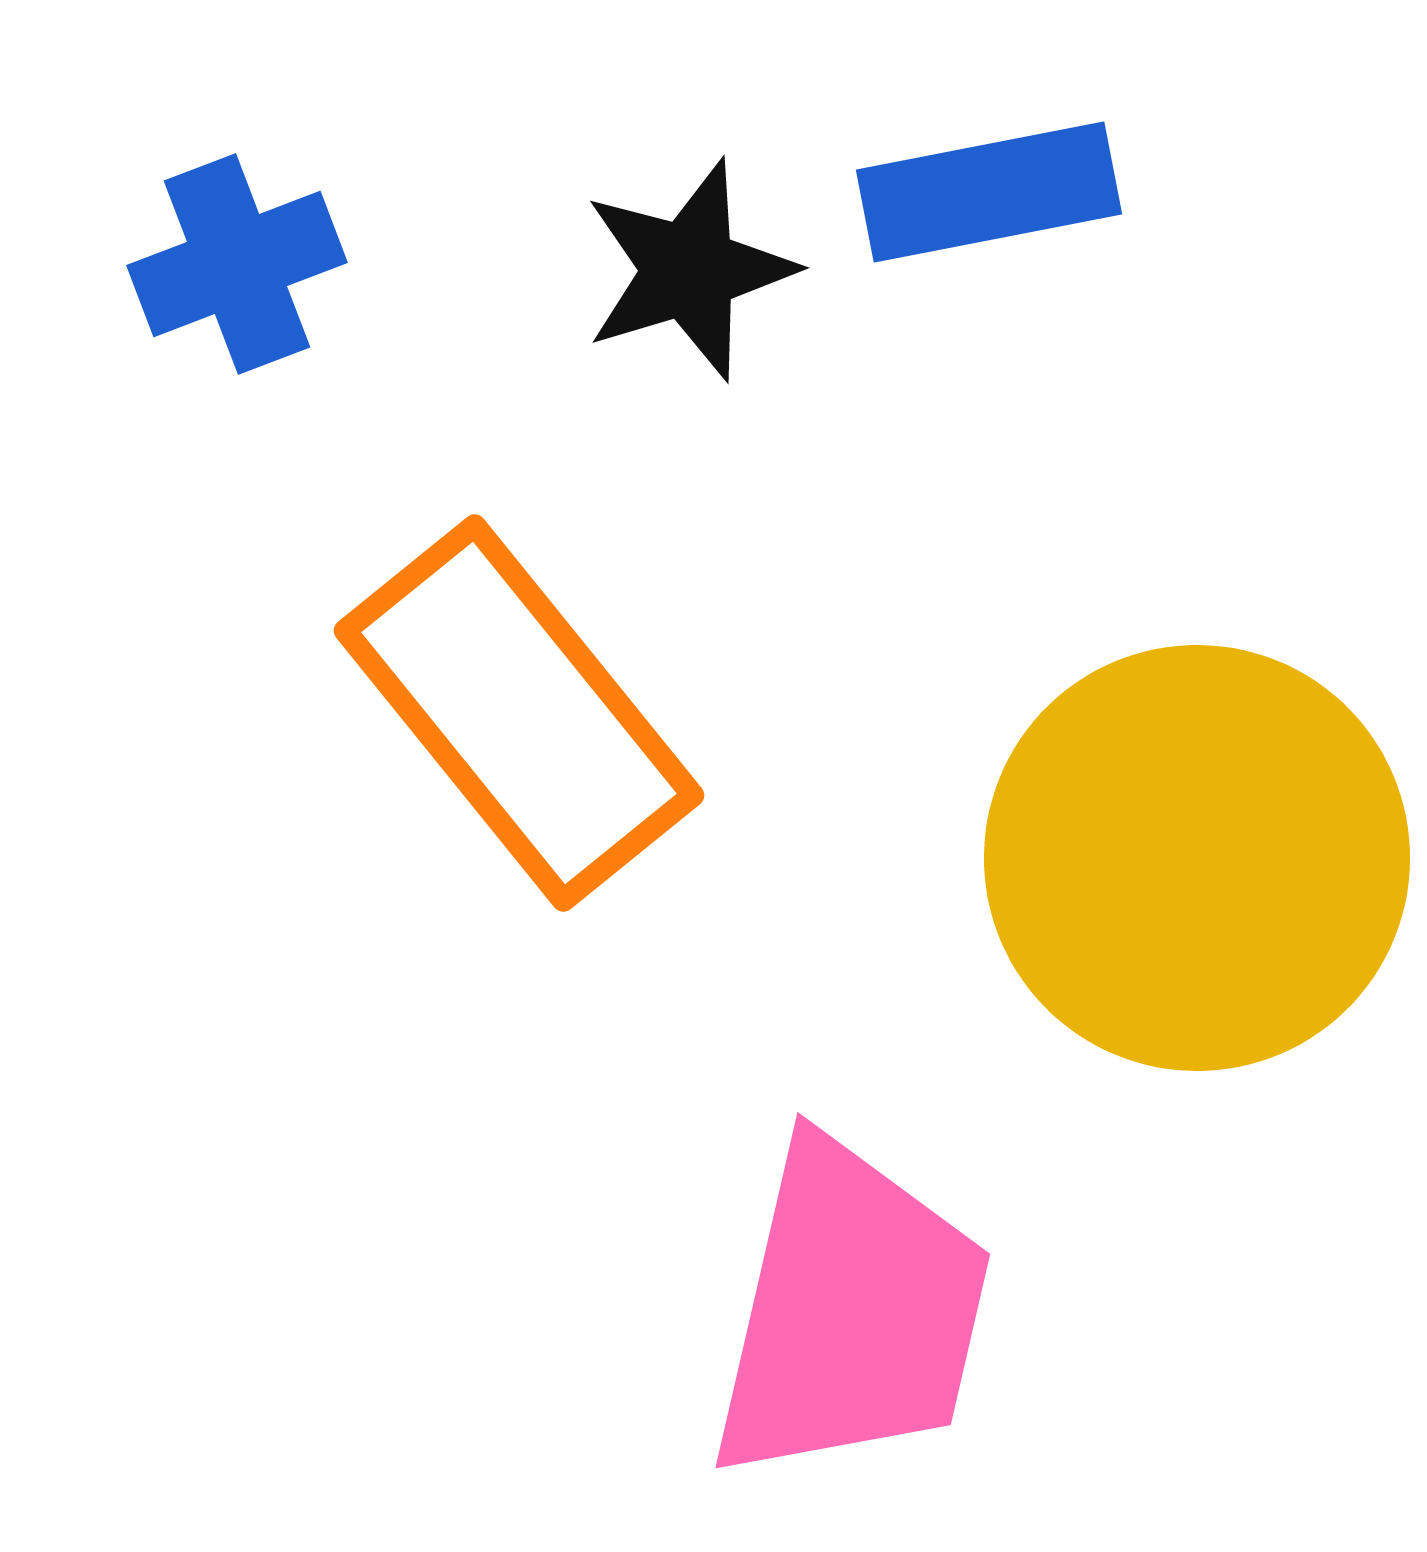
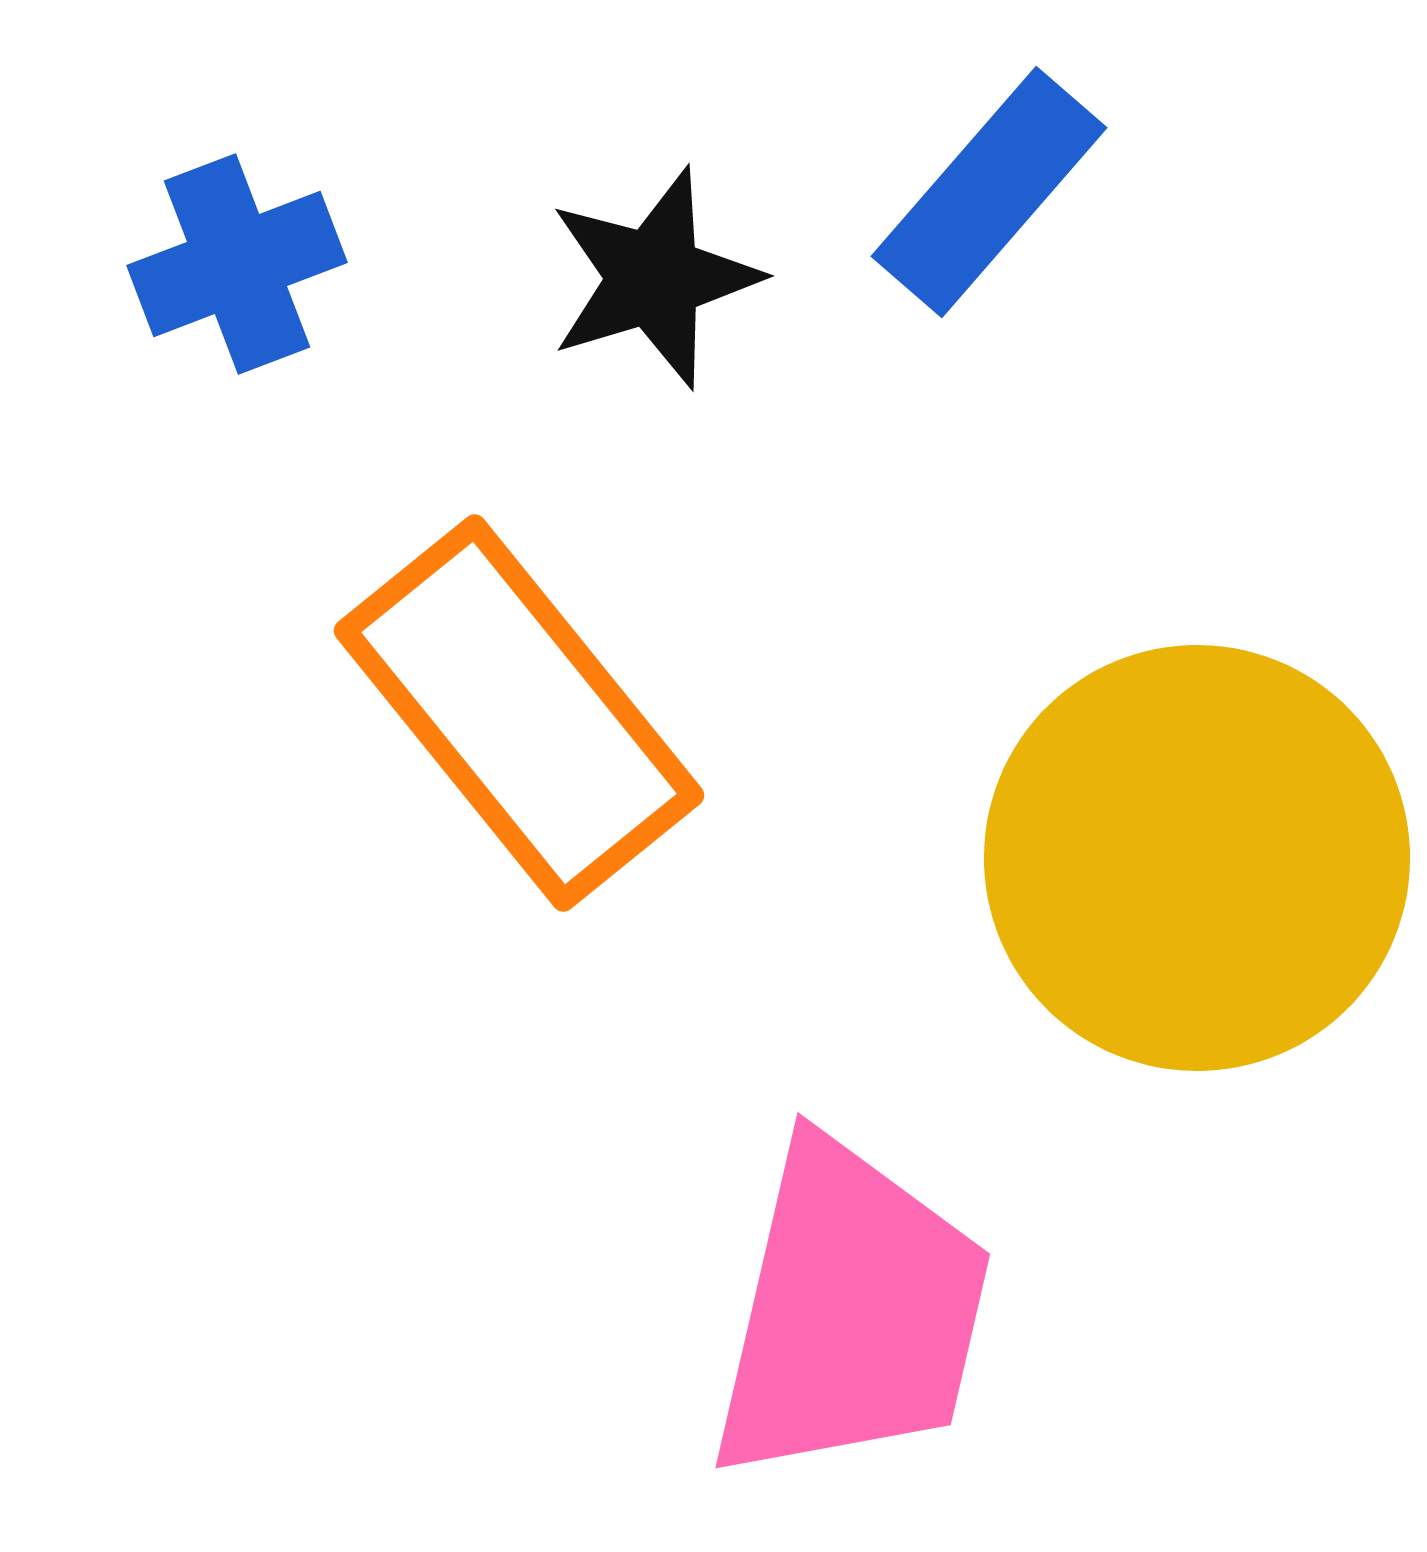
blue rectangle: rotated 38 degrees counterclockwise
black star: moved 35 px left, 8 px down
